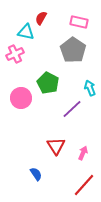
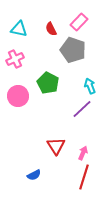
red semicircle: moved 10 px right, 11 px down; rotated 56 degrees counterclockwise
pink rectangle: rotated 60 degrees counterclockwise
cyan triangle: moved 7 px left, 3 px up
gray pentagon: rotated 15 degrees counterclockwise
pink cross: moved 5 px down
cyan arrow: moved 2 px up
pink circle: moved 3 px left, 2 px up
purple line: moved 10 px right
blue semicircle: moved 2 px left, 1 px down; rotated 96 degrees clockwise
red line: moved 8 px up; rotated 25 degrees counterclockwise
